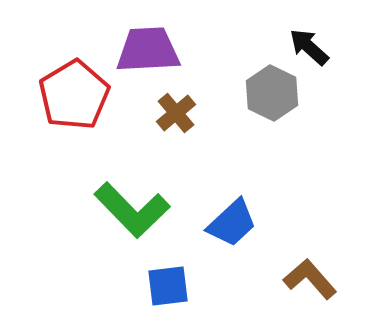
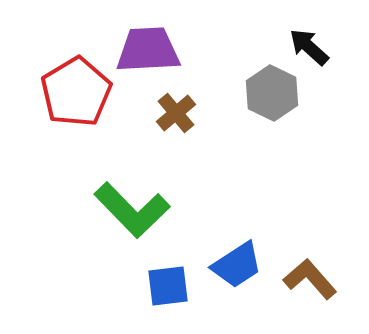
red pentagon: moved 2 px right, 3 px up
blue trapezoid: moved 5 px right, 42 px down; rotated 10 degrees clockwise
